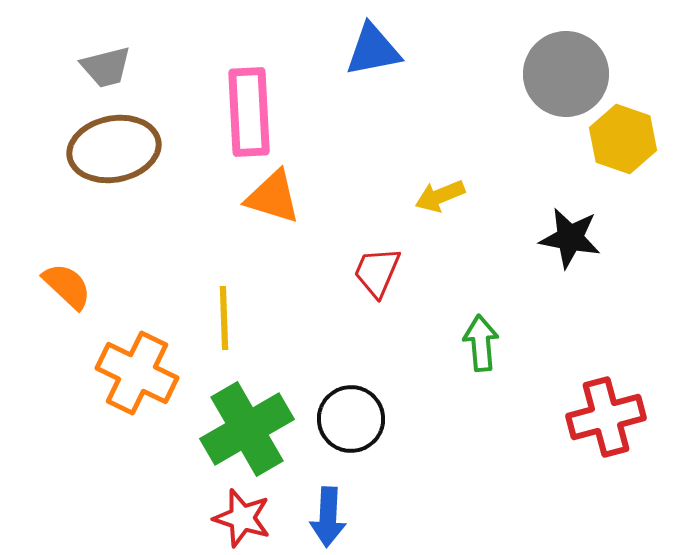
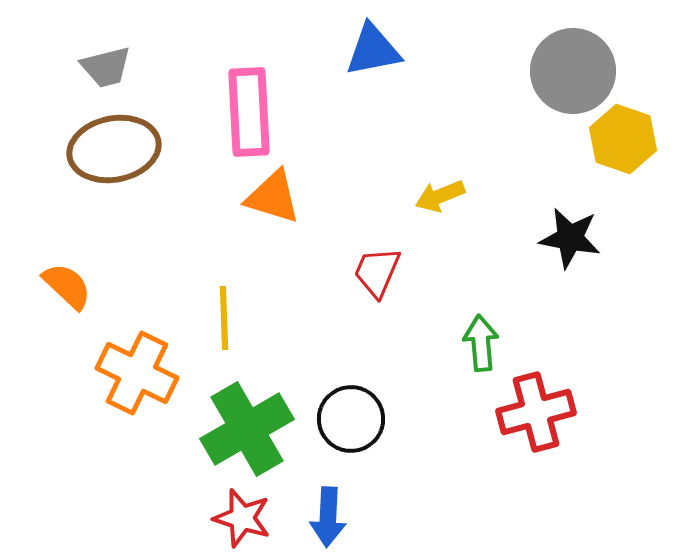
gray circle: moved 7 px right, 3 px up
red cross: moved 70 px left, 5 px up
